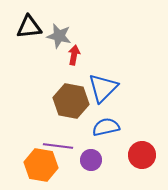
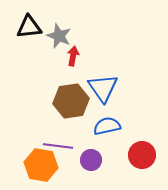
gray star: rotated 10 degrees clockwise
red arrow: moved 1 px left, 1 px down
blue triangle: rotated 20 degrees counterclockwise
brown hexagon: rotated 20 degrees counterclockwise
blue semicircle: moved 1 px right, 1 px up
